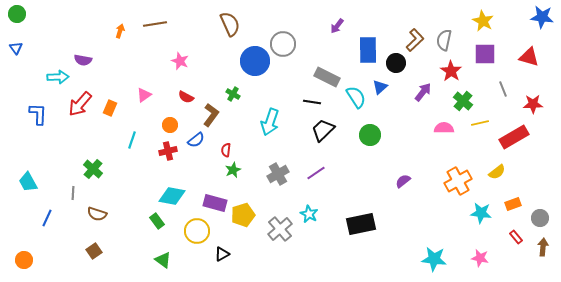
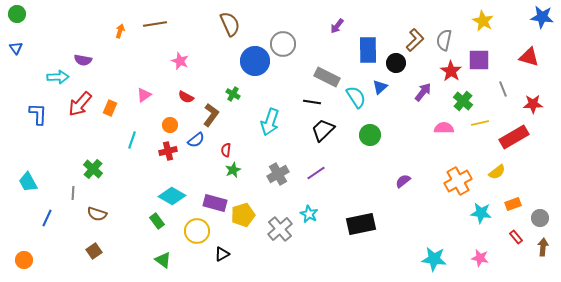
purple square at (485, 54): moved 6 px left, 6 px down
cyan diamond at (172, 196): rotated 20 degrees clockwise
